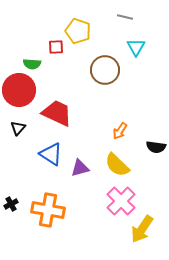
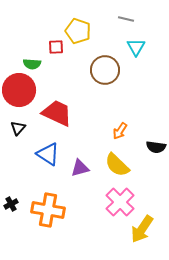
gray line: moved 1 px right, 2 px down
blue triangle: moved 3 px left
pink cross: moved 1 px left, 1 px down
